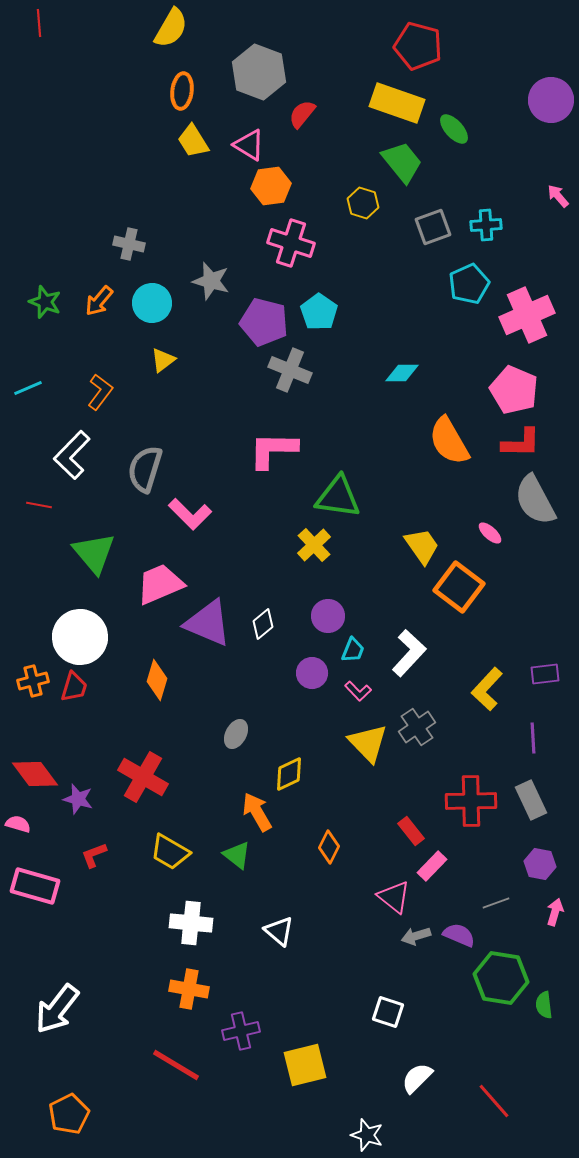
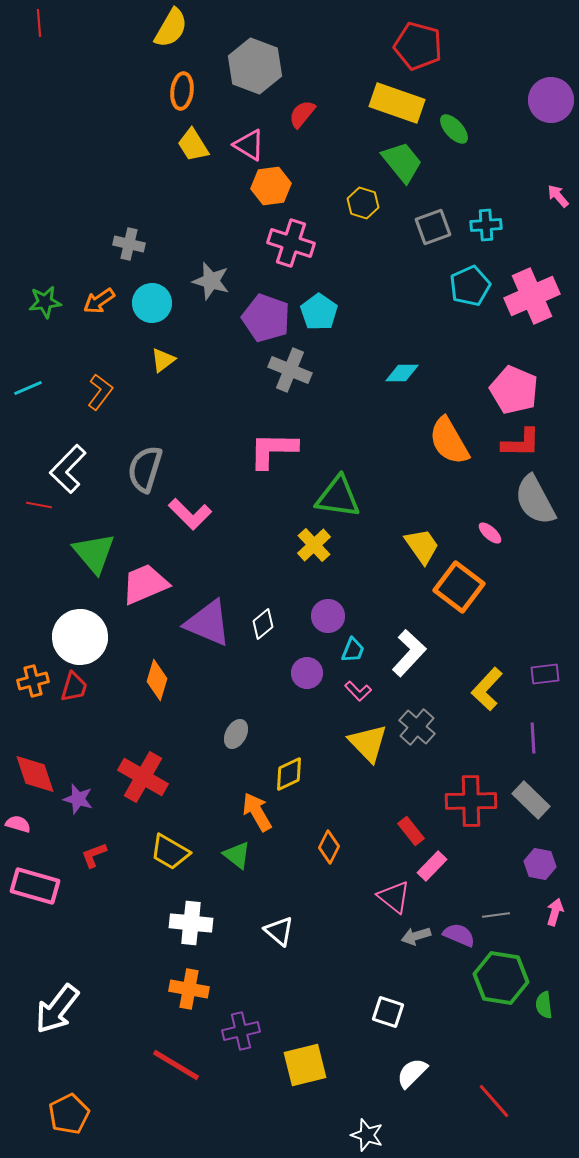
gray hexagon at (259, 72): moved 4 px left, 6 px up
yellow trapezoid at (193, 141): moved 4 px down
cyan pentagon at (469, 284): moved 1 px right, 2 px down
orange arrow at (99, 301): rotated 16 degrees clockwise
green star at (45, 302): rotated 28 degrees counterclockwise
pink cross at (527, 315): moved 5 px right, 19 px up
purple pentagon at (264, 322): moved 2 px right, 4 px up; rotated 6 degrees clockwise
white L-shape at (72, 455): moved 4 px left, 14 px down
pink trapezoid at (160, 584): moved 15 px left
purple circle at (312, 673): moved 5 px left
gray cross at (417, 727): rotated 15 degrees counterclockwise
red diamond at (35, 774): rotated 18 degrees clockwise
gray rectangle at (531, 800): rotated 21 degrees counterclockwise
gray line at (496, 903): moved 12 px down; rotated 12 degrees clockwise
white semicircle at (417, 1078): moved 5 px left, 5 px up
